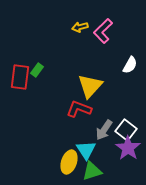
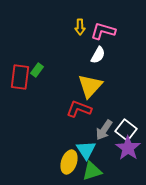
yellow arrow: rotated 77 degrees counterclockwise
pink L-shape: rotated 60 degrees clockwise
white semicircle: moved 32 px left, 10 px up
